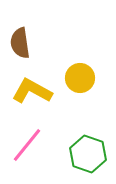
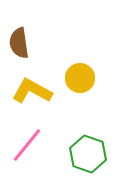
brown semicircle: moved 1 px left
